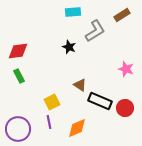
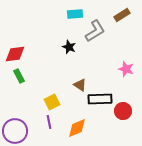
cyan rectangle: moved 2 px right, 2 px down
red diamond: moved 3 px left, 3 px down
black rectangle: moved 2 px up; rotated 25 degrees counterclockwise
red circle: moved 2 px left, 3 px down
purple circle: moved 3 px left, 2 px down
